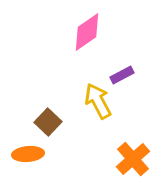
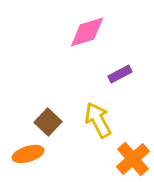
pink diamond: rotated 18 degrees clockwise
purple rectangle: moved 2 px left, 1 px up
yellow arrow: moved 19 px down
orange ellipse: rotated 12 degrees counterclockwise
